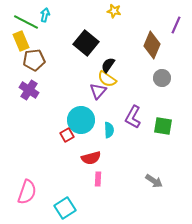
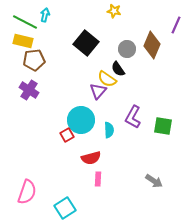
green line: moved 1 px left
yellow rectangle: moved 2 px right; rotated 54 degrees counterclockwise
black semicircle: moved 10 px right, 4 px down; rotated 70 degrees counterclockwise
gray circle: moved 35 px left, 29 px up
